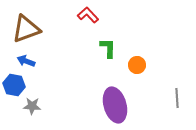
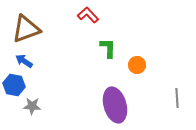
blue arrow: moved 2 px left; rotated 12 degrees clockwise
